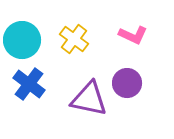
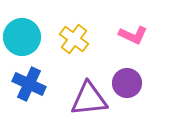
cyan circle: moved 3 px up
blue cross: rotated 12 degrees counterclockwise
purple triangle: rotated 18 degrees counterclockwise
